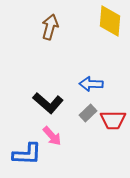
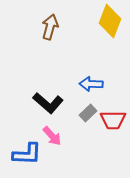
yellow diamond: rotated 16 degrees clockwise
